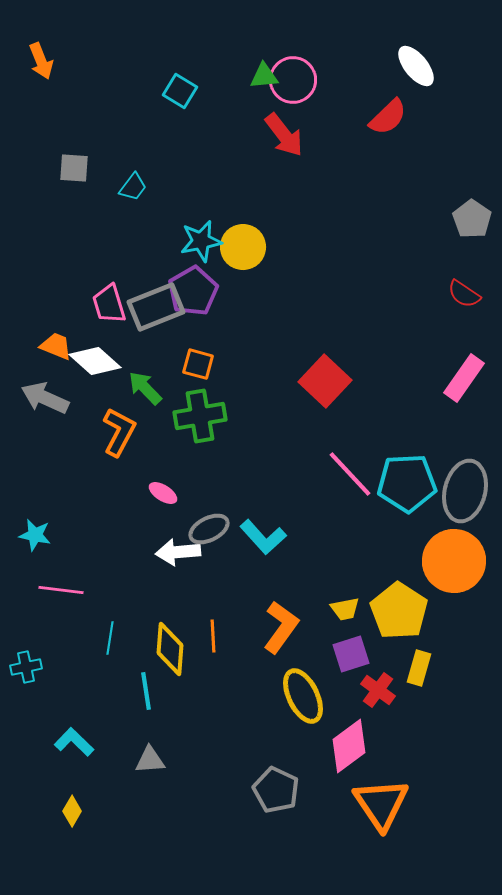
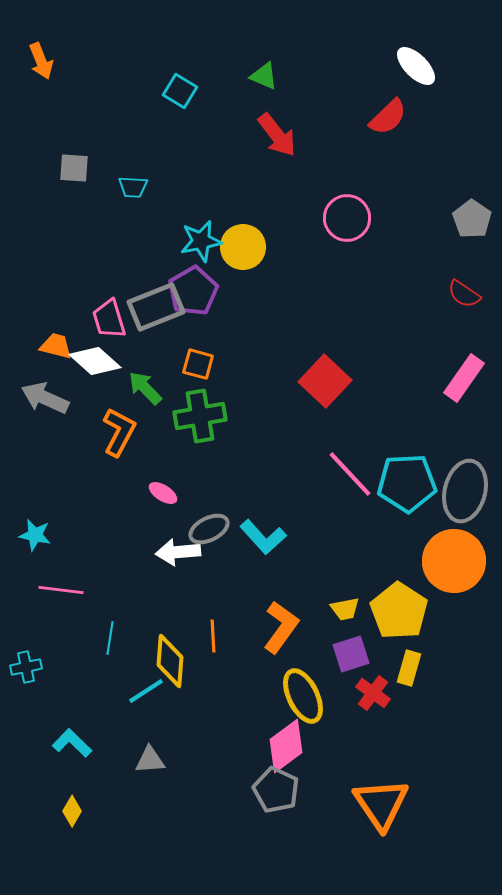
white ellipse at (416, 66): rotated 6 degrees counterclockwise
green triangle at (264, 76): rotated 28 degrees clockwise
pink circle at (293, 80): moved 54 px right, 138 px down
red arrow at (284, 135): moved 7 px left
cyan trapezoid at (133, 187): rotated 56 degrees clockwise
pink trapezoid at (109, 304): moved 15 px down
orange trapezoid at (56, 346): rotated 8 degrees counterclockwise
yellow diamond at (170, 649): moved 12 px down
yellow rectangle at (419, 668): moved 10 px left
red cross at (378, 690): moved 5 px left, 3 px down
cyan line at (146, 691): rotated 66 degrees clockwise
cyan L-shape at (74, 742): moved 2 px left, 1 px down
pink diamond at (349, 746): moved 63 px left
